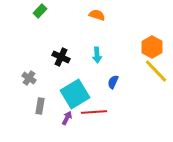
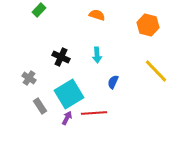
green rectangle: moved 1 px left, 1 px up
orange hexagon: moved 4 px left, 22 px up; rotated 15 degrees counterclockwise
cyan square: moved 6 px left
gray rectangle: rotated 42 degrees counterclockwise
red line: moved 1 px down
